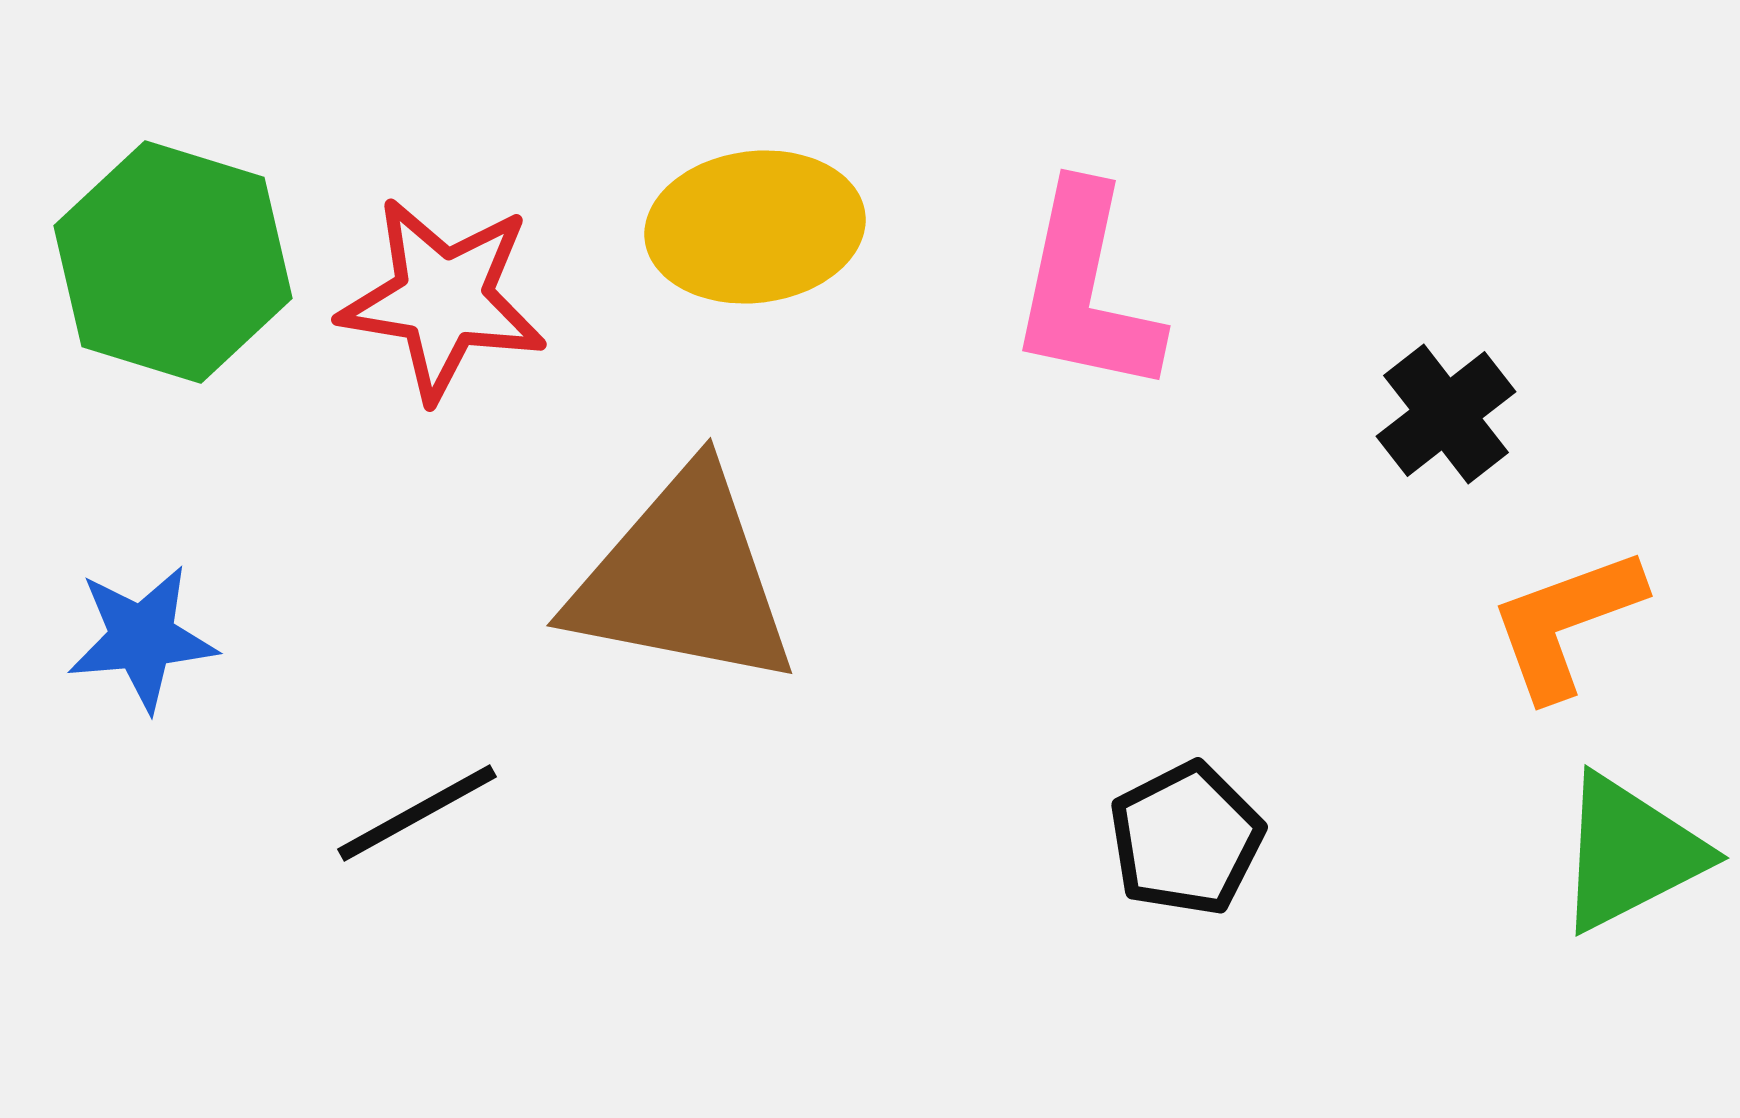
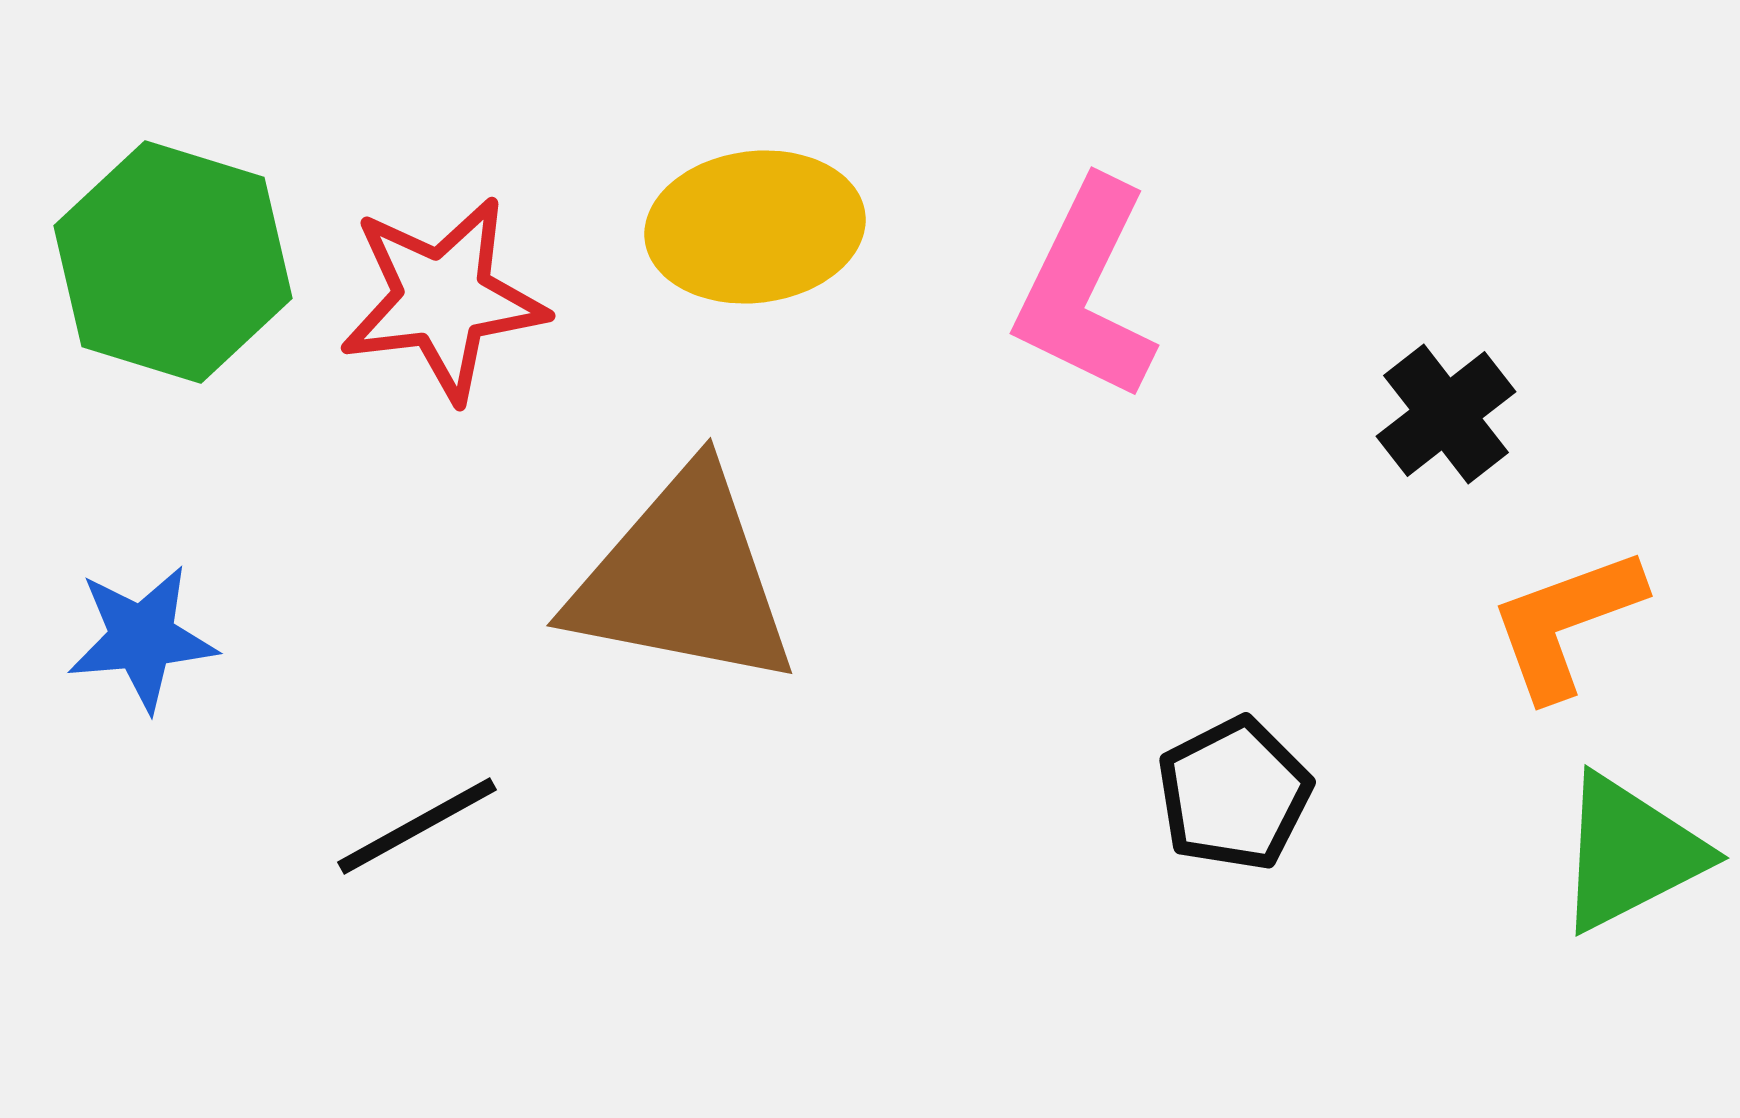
pink L-shape: rotated 14 degrees clockwise
red star: rotated 16 degrees counterclockwise
black line: moved 13 px down
black pentagon: moved 48 px right, 45 px up
